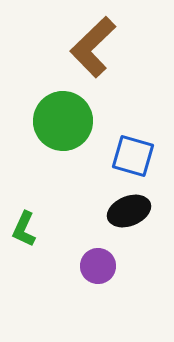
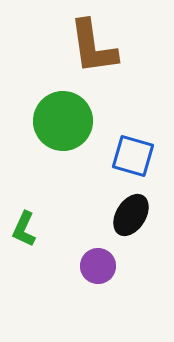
brown L-shape: rotated 54 degrees counterclockwise
black ellipse: moved 2 px right, 4 px down; rotated 36 degrees counterclockwise
